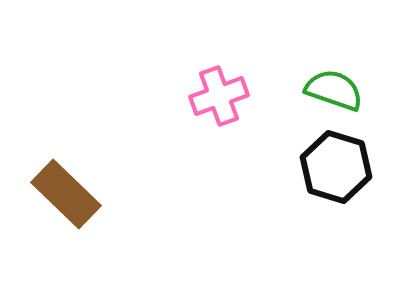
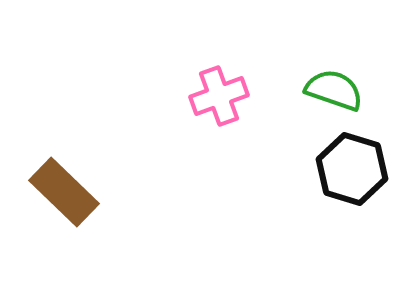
black hexagon: moved 16 px right, 2 px down
brown rectangle: moved 2 px left, 2 px up
